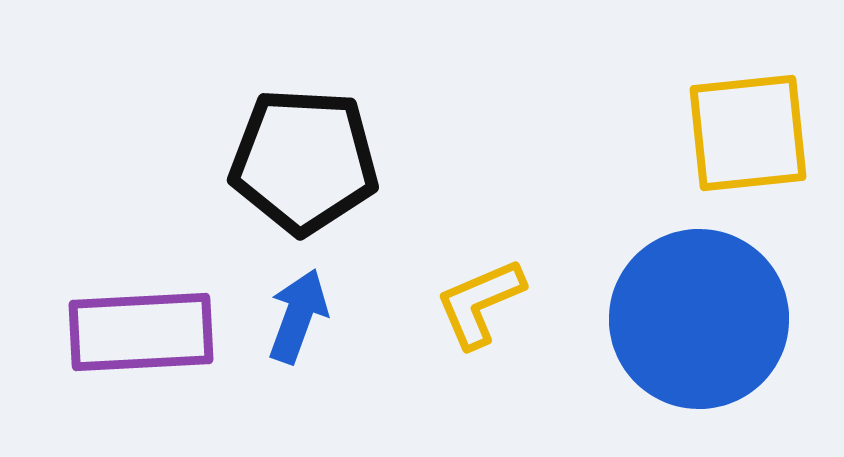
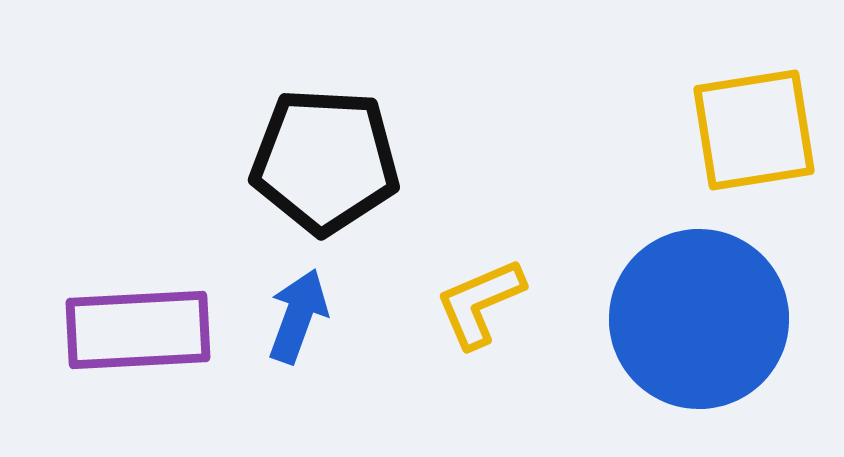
yellow square: moved 6 px right, 3 px up; rotated 3 degrees counterclockwise
black pentagon: moved 21 px right
purple rectangle: moved 3 px left, 2 px up
